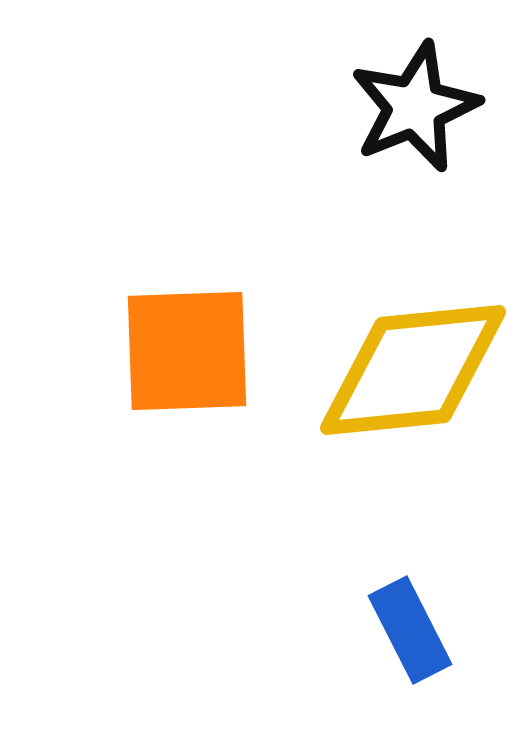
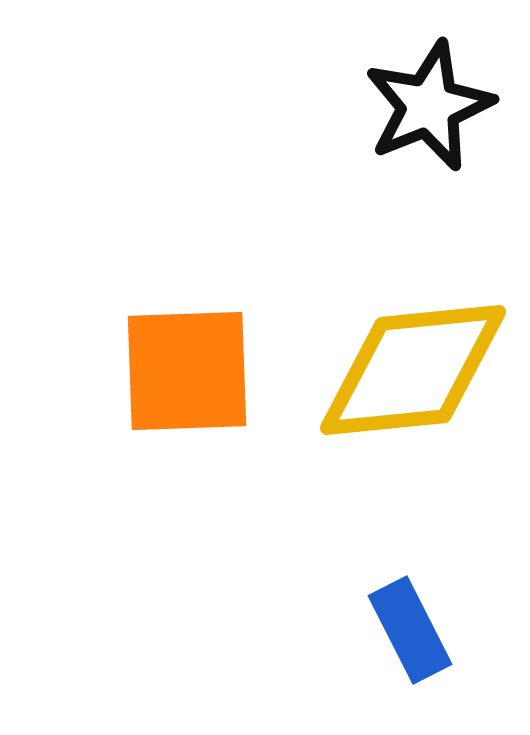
black star: moved 14 px right, 1 px up
orange square: moved 20 px down
